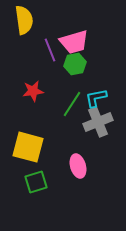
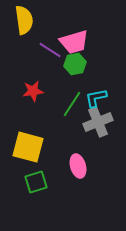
purple line: rotated 35 degrees counterclockwise
